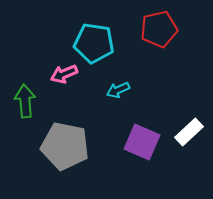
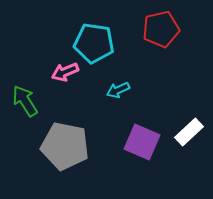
red pentagon: moved 2 px right
pink arrow: moved 1 px right, 2 px up
green arrow: rotated 28 degrees counterclockwise
